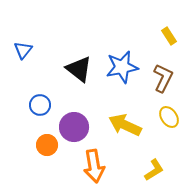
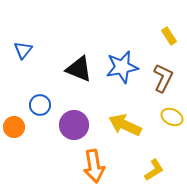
black triangle: rotated 16 degrees counterclockwise
yellow ellipse: moved 3 px right; rotated 30 degrees counterclockwise
purple circle: moved 2 px up
orange circle: moved 33 px left, 18 px up
